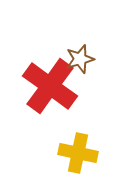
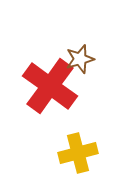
yellow cross: rotated 27 degrees counterclockwise
